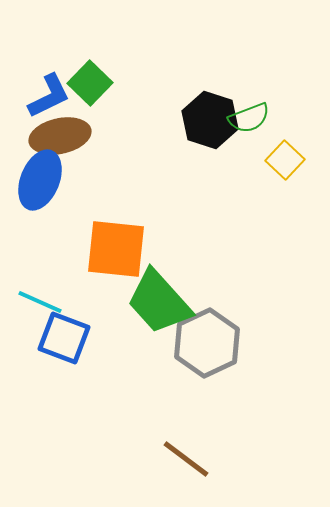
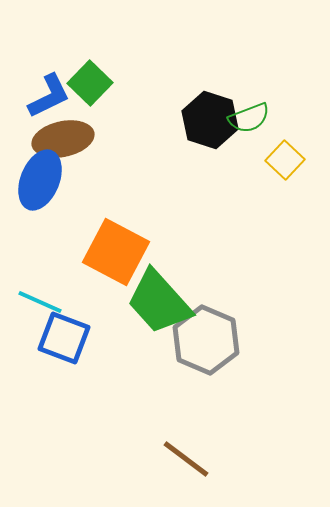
brown ellipse: moved 3 px right, 3 px down
orange square: moved 3 px down; rotated 22 degrees clockwise
gray hexagon: moved 1 px left, 3 px up; rotated 12 degrees counterclockwise
